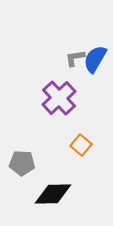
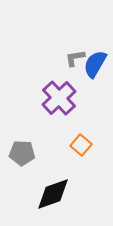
blue semicircle: moved 5 px down
gray pentagon: moved 10 px up
black diamond: rotated 18 degrees counterclockwise
